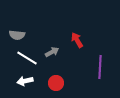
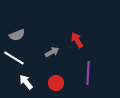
gray semicircle: rotated 28 degrees counterclockwise
white line: moved 13 px left
purple line: moved 12 px left, 6 px down
white arrow: moved 1 px right, 1 px down; rotated 63 degrees clockwise
